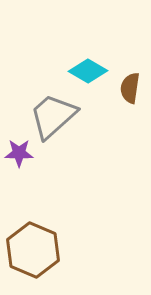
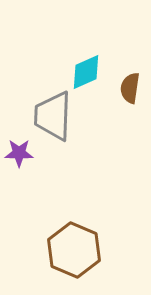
cyan diamond: moved 2 px left, 1 px down; rotated 54 degrees counterclockwise
gray trapezoid: rotated 46 degrees counterclockwise
brown hexagon: moved 41 px right
